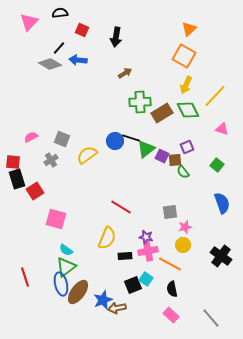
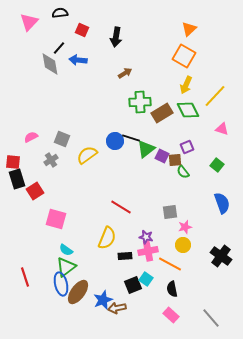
gray diamond at (50, 64): rotated 50 degrees clockwise
